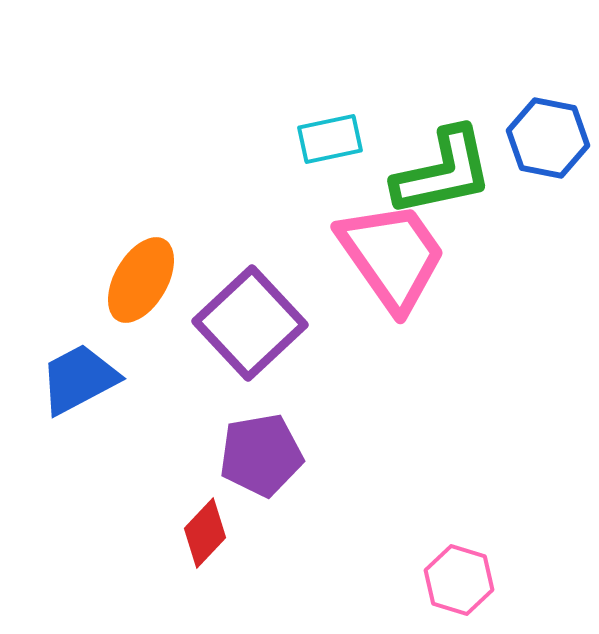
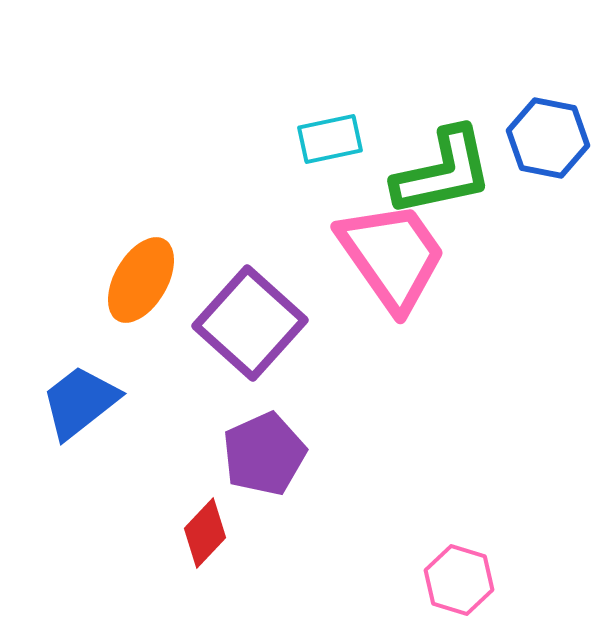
purple square: rotated 5 degrees counterclockwise
blue trapezoid: moved 1 px right, 23 px down; rotated 10 degrees counterclockwise
purple pentagon: moved 3 px right, 1 px up; rotated 14 degrees counterclockwise
